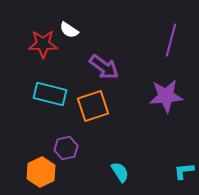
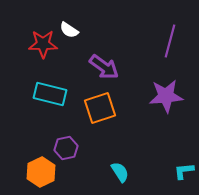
purple line: moved 1 px left, 1 px down
orange square: moved 7 px right, 2 px down
